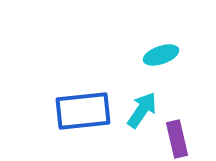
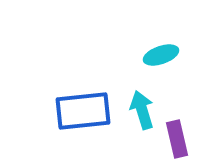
cyan arrow: rotated 51 degrees counterclockwise
